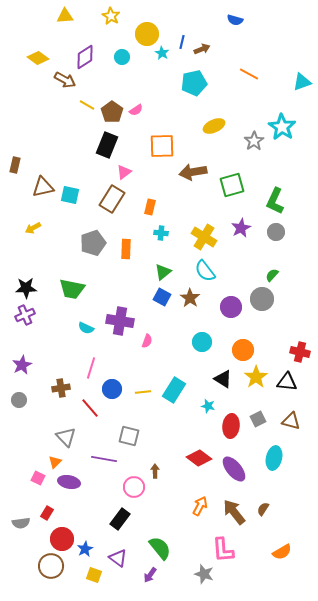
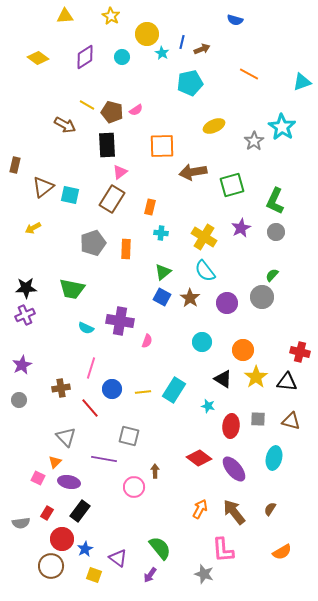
brown arrow at (65, 80): moved 45 px down
cyan pentagon at (194, 83): moved 4 px left
brown pentagon at (112, 112): rotated 20 degrees counterclockwise
black rectangle at (107, 145): rotated 25 degrees counterclockwise
pink triangle at (124, 172): moved 4 px left
brown triangle at (43, 187): rotated 25 degrees counterclockwise
gray circle at (262, 299): moved 2 px up
purple circle at (231, 307): moved 4 px left, 4 px up
gray square at (258, 419): rotated 28 degrees clockwise
orange arrow at (200, 506): moved 3 px down
brown semicircle at (263, 509): moved 7 px right
black rectangle at (120, 519): moved 40 px left, 8 px up
